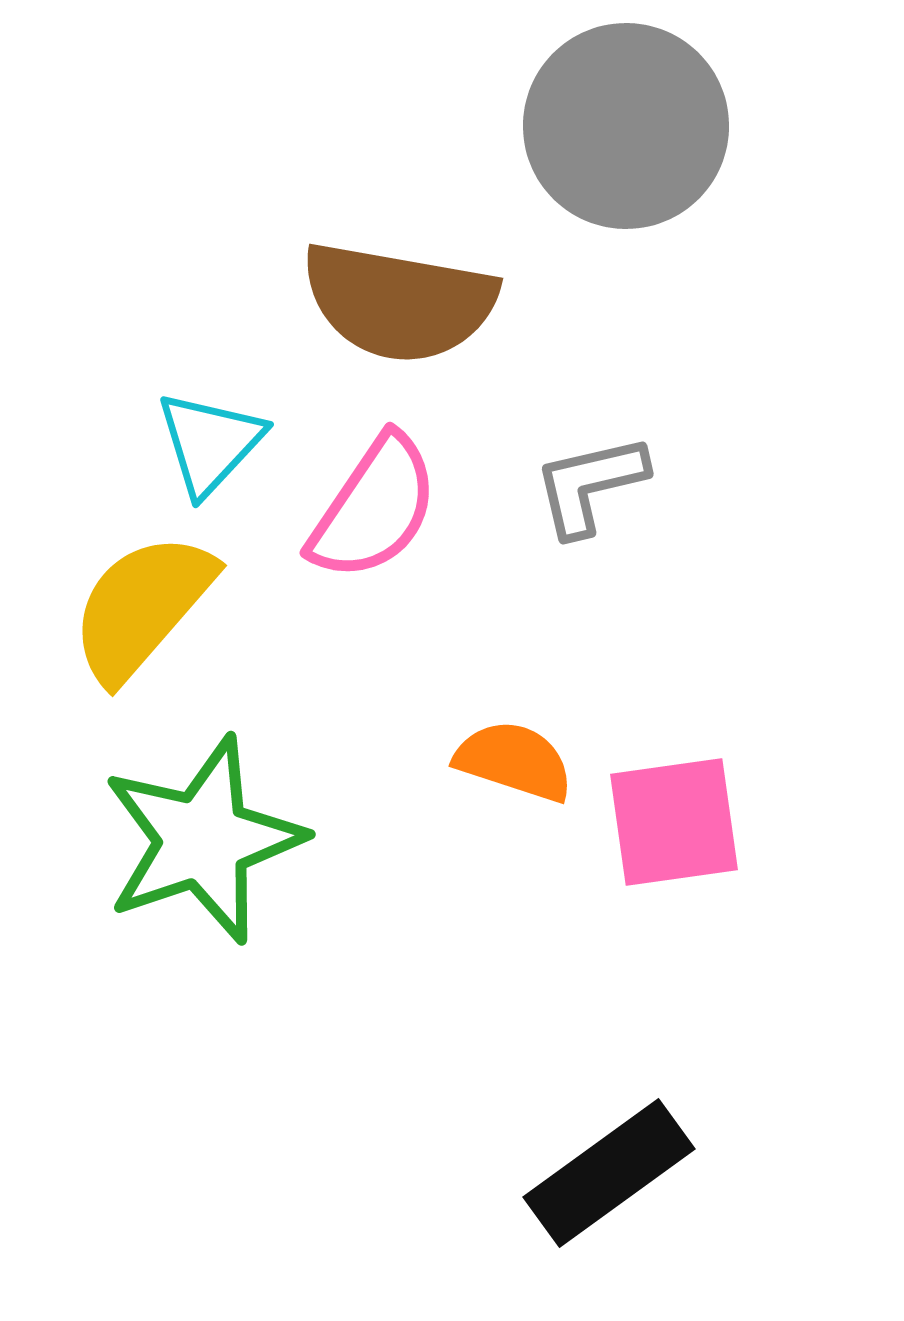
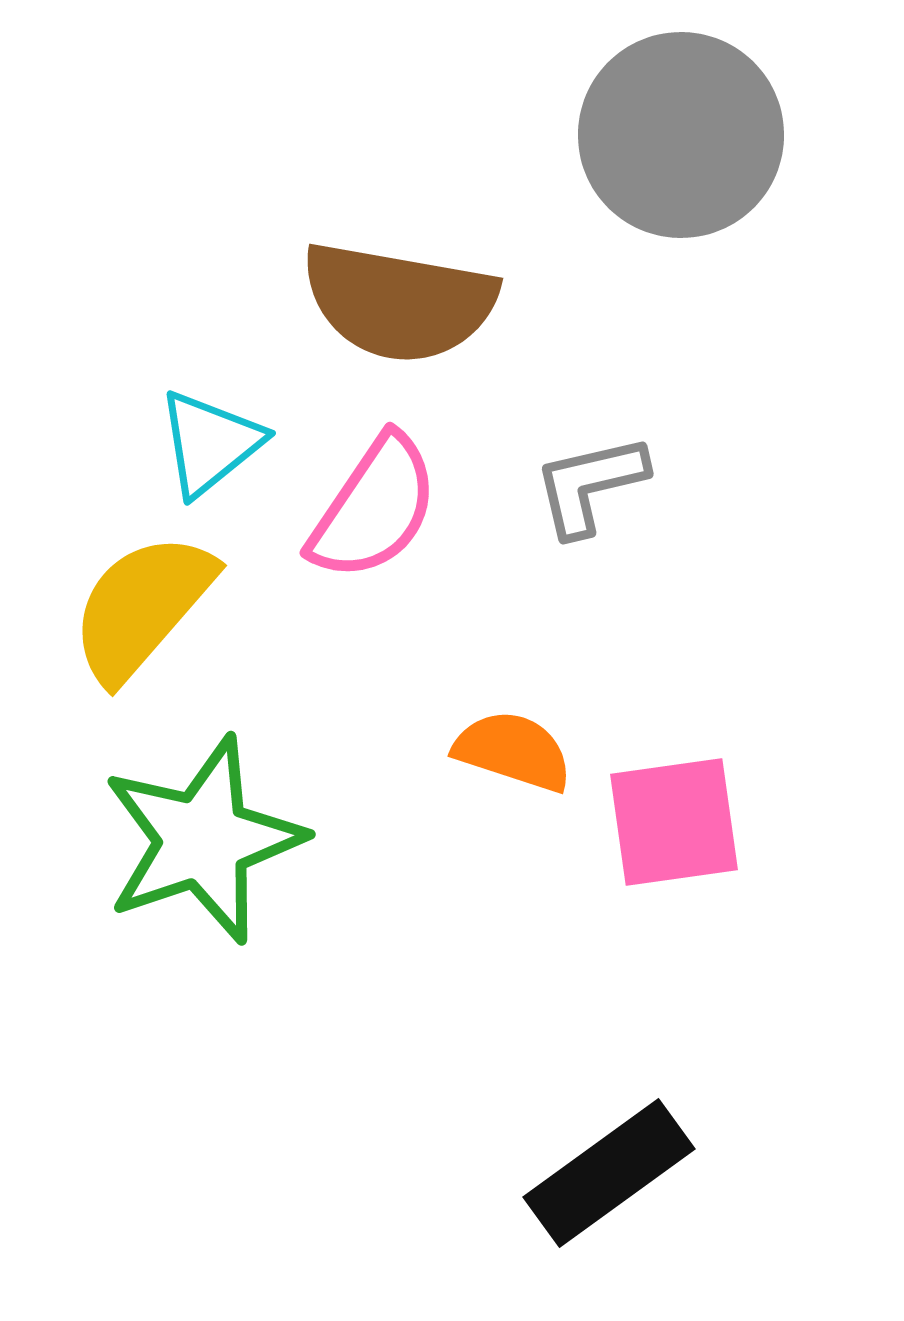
gray circle: moved 55 px right, 9 px down
cyan triangle: rotated 8 degrees clockwise
orange semicircle: moved 1 px left, 10 px up
